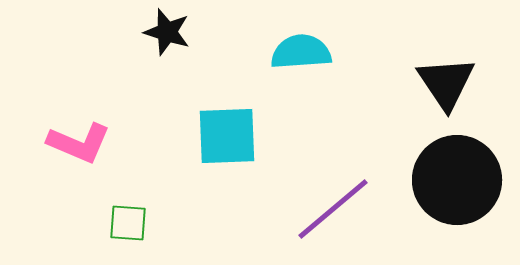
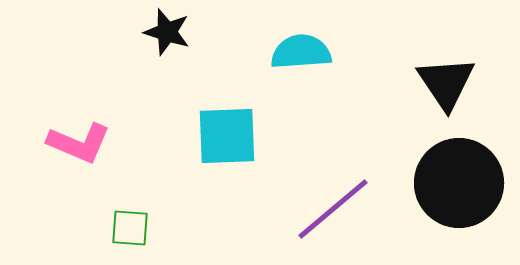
black circle: moved 2 px right, 3 px down
green square: moved 2 px right, 5 px down
